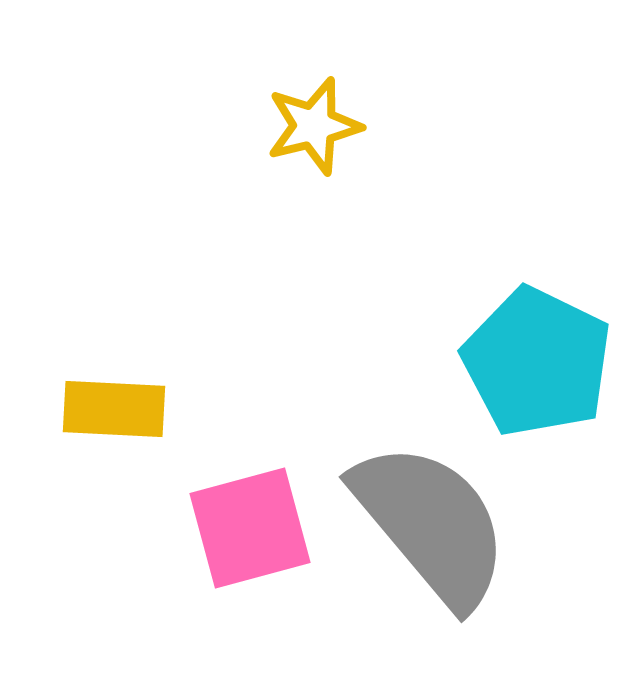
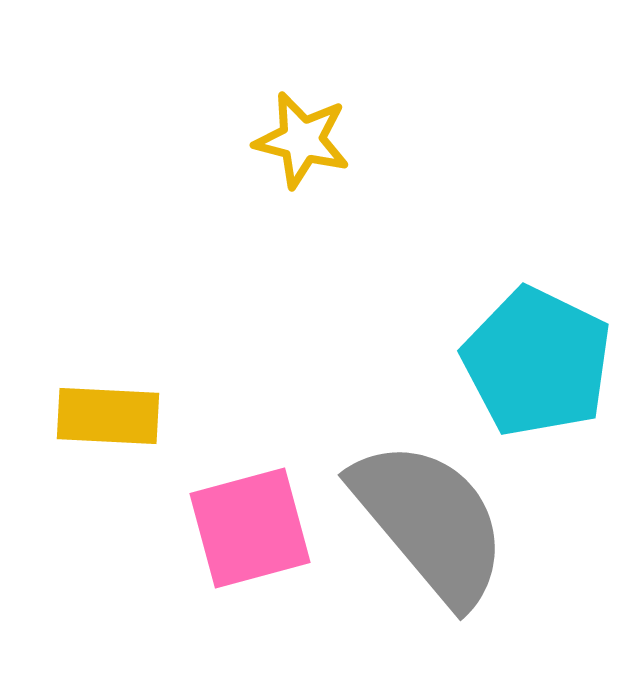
yellow star: moved 12 px left, 14 px down; rotated 28 degrees clockwise
yellow rectangle: moved 6 px left, 7 px down
gray semicircle: moved 1 px left, 2 px up
